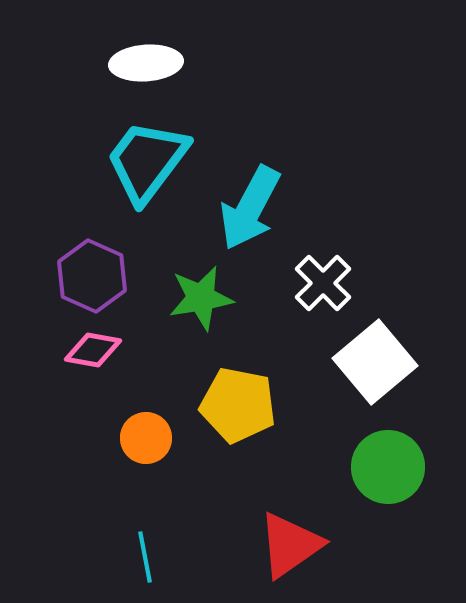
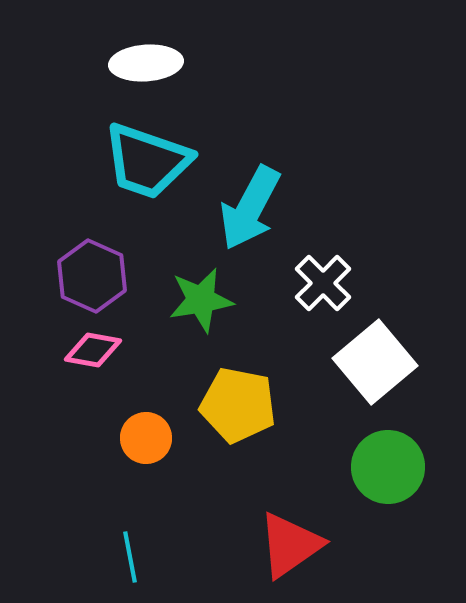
cyan trapezoid: rotated 108 degrees counterclockwise
green star: moved 2 px down
cyan line: moved 15 px left
